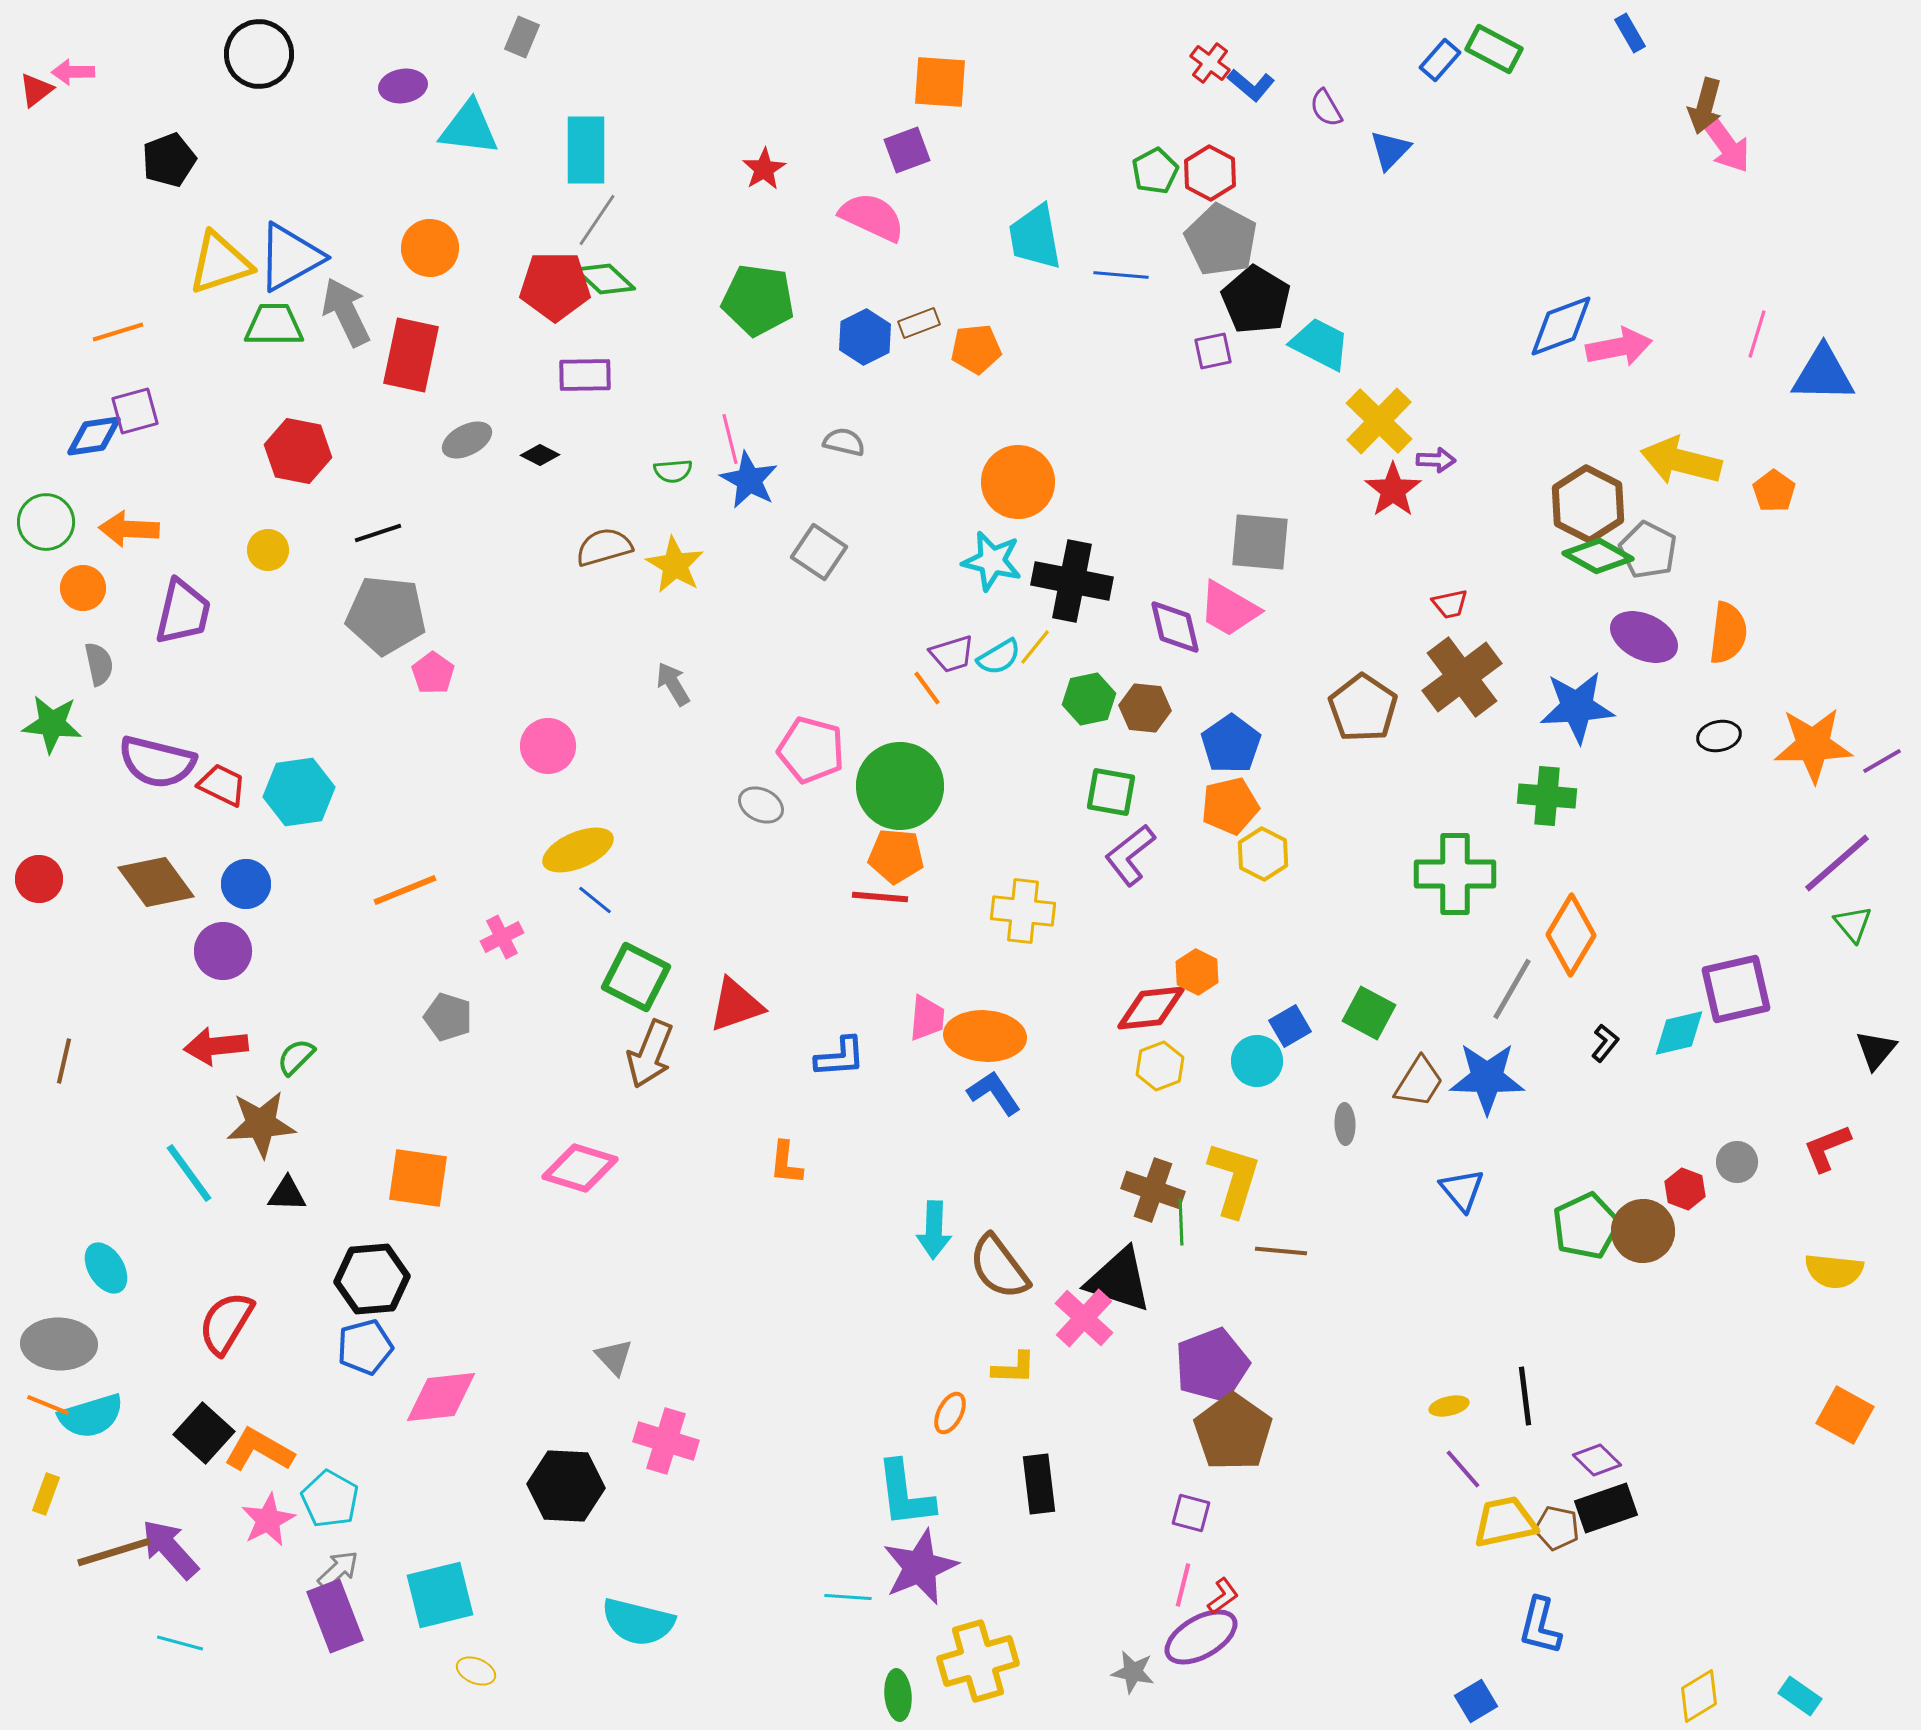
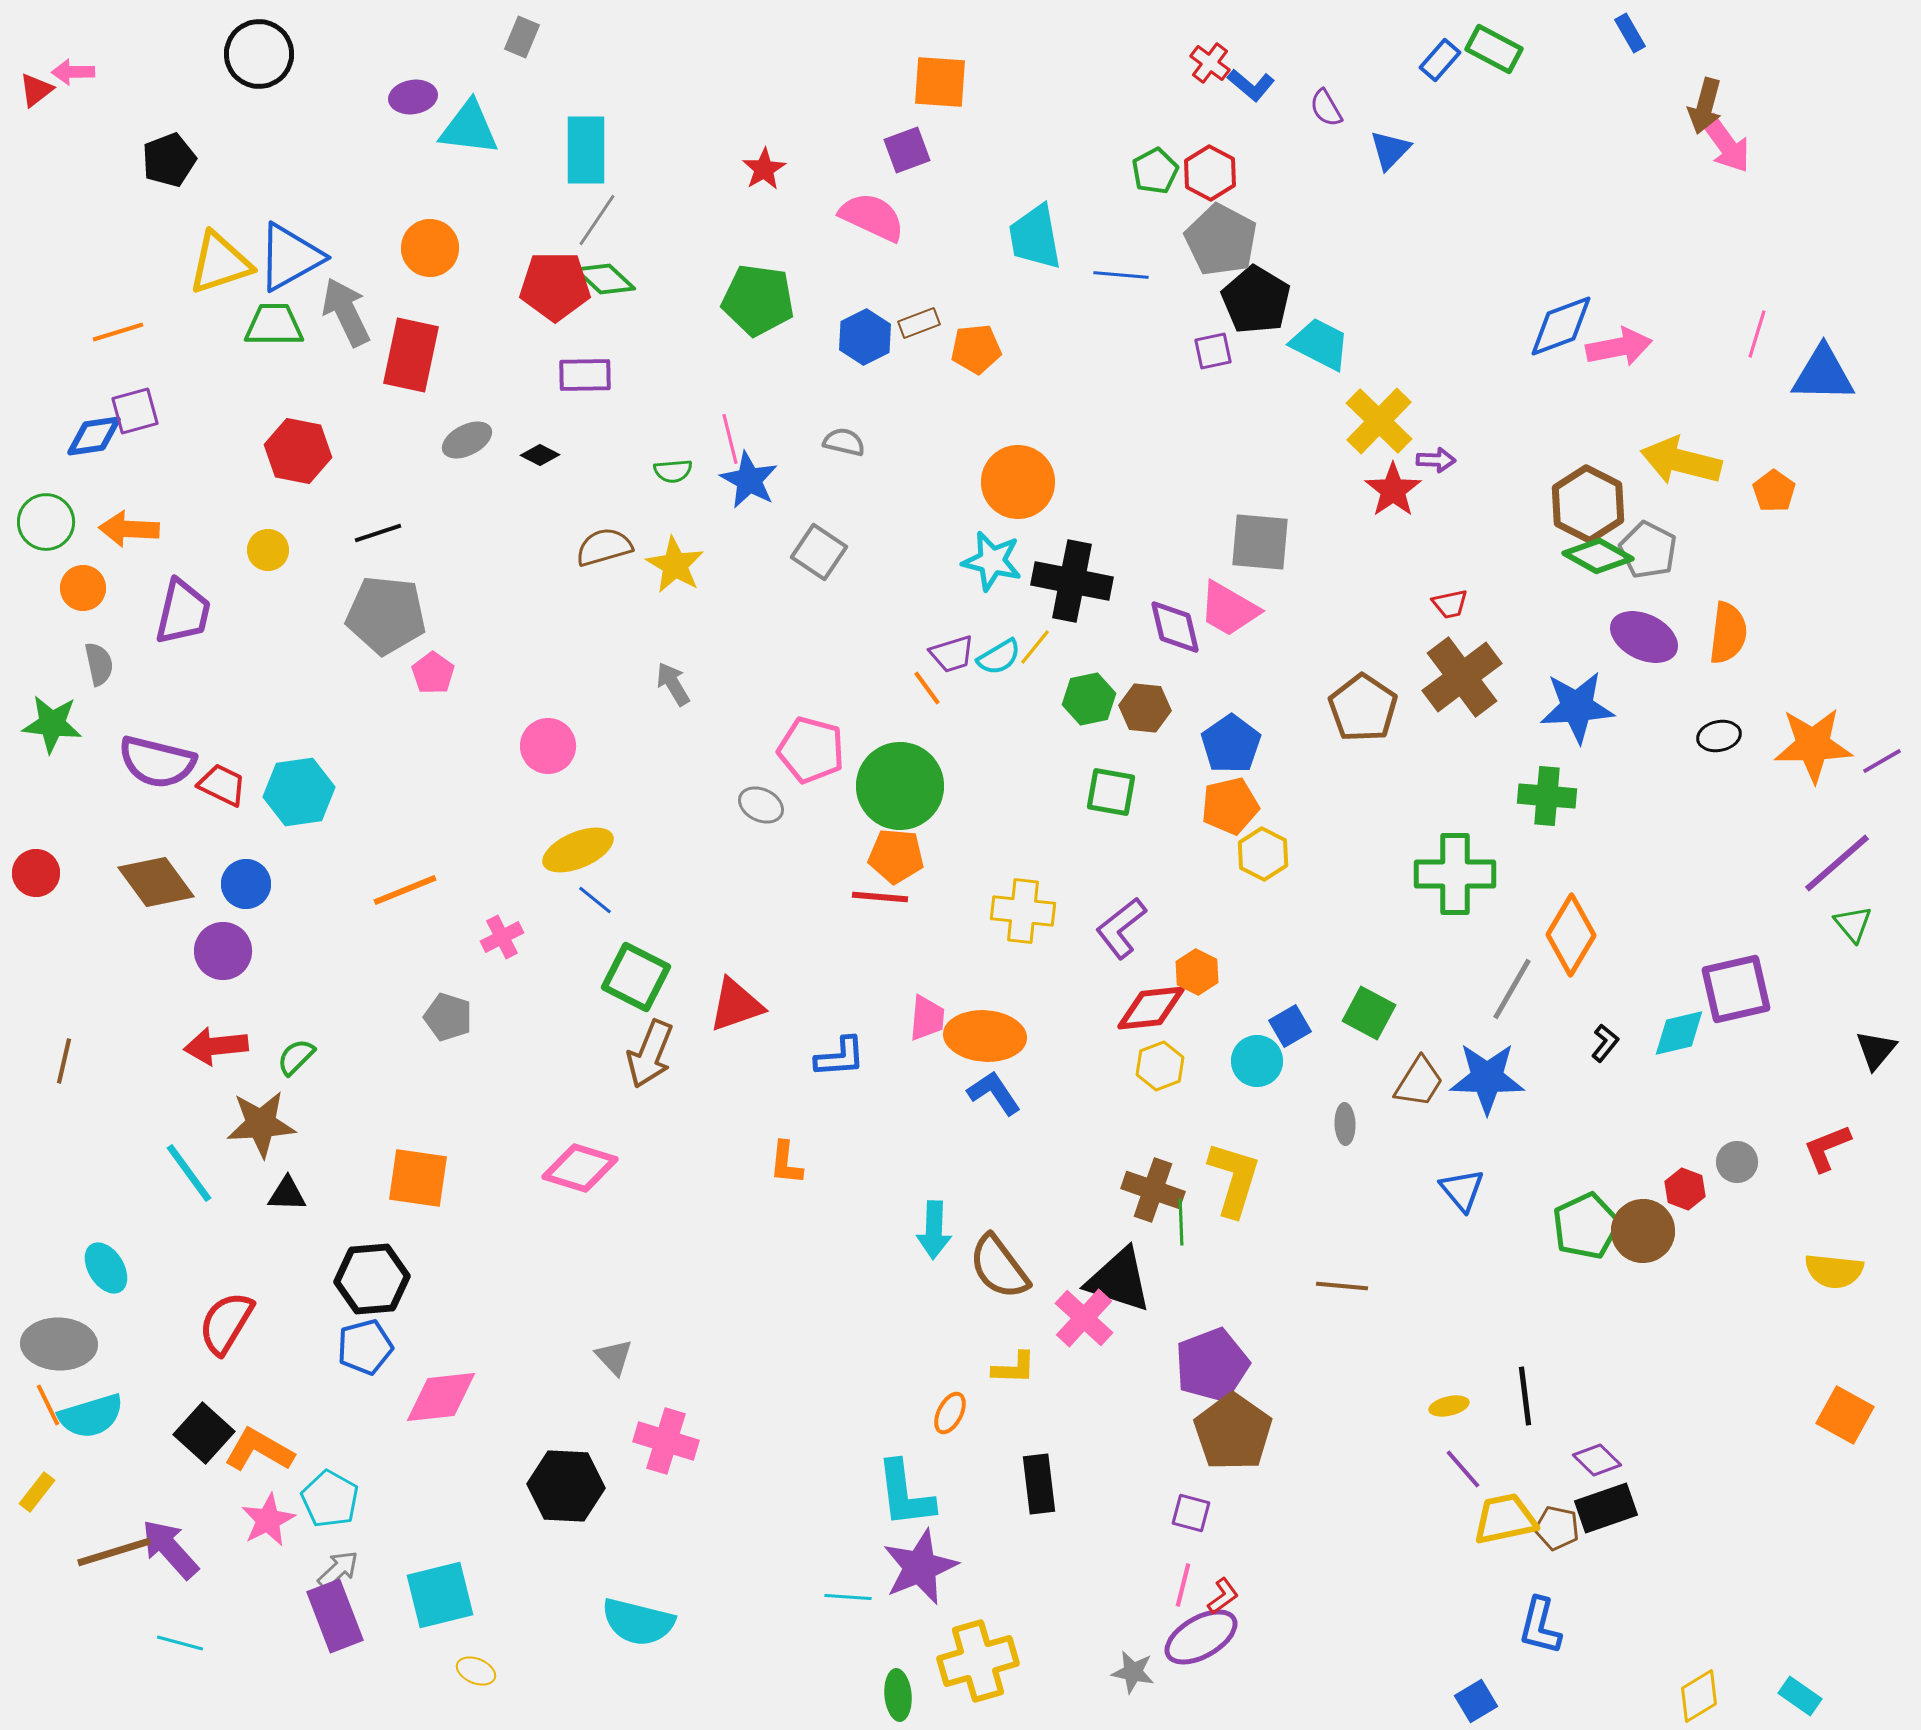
purple ellipse at (403, 86): moved 10 px right, 11 px down
purple L-shape at (1130, 855): moved 9 px left, 73 px down
red circle at (39, 879): moved 3 px left, 6 px up
brown line at (1281, 1251): moved 61 px right, 35 px down
orange line at (48, 1405): rotated 42 degrees clockwise
yellow rectangle at (46, 1494): moved 9 px left, 2 px up; rotated 18 degrees clockwise
yellow trapezoid at (1505, 1522): moved 3 px up
